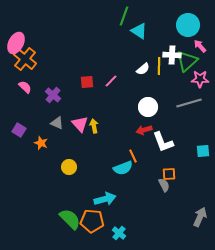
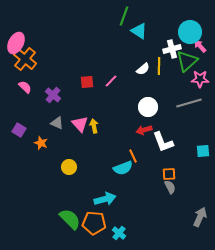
cyan circle: moved 2 px right, 7 px down
white cross: moved 6 px up; rotated 18 degrees counterclockwise
gray semicircle: moved 6 px right, 2 px down
orange pentagon: moved 2 px right, 2 px down
